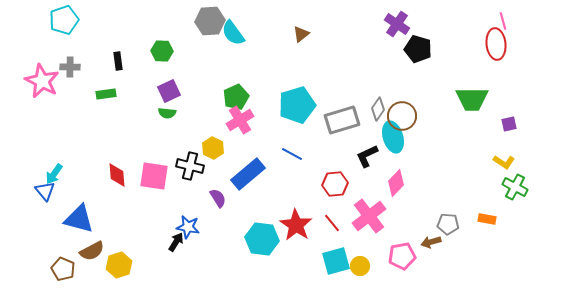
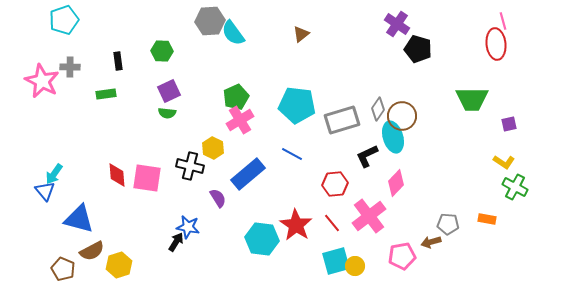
cyan pentagon at (297, 105): rotated 24 degrees clockwise
pink square at (154, 176): moved 7 px left, 2 px down
yellow circle at (360, 266): moved 5 px left
